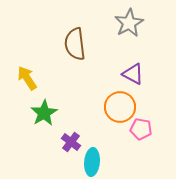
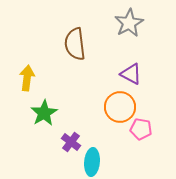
purple triangle: moved 2 px left
yellow arrow: rotated 40 degrees clockwise
